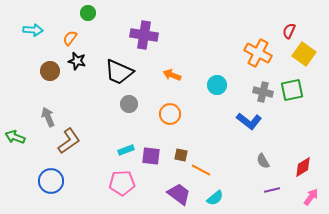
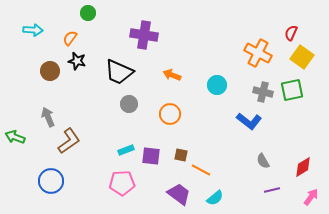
red semicircle: moved 2 px right, 2 px down
yellow square: moved 2 px left, 3 px down
